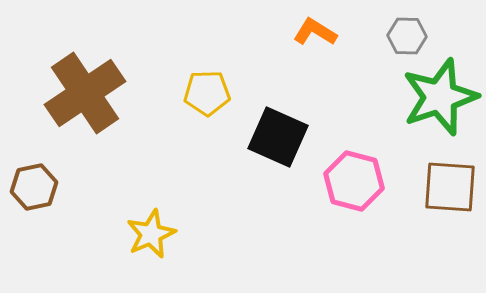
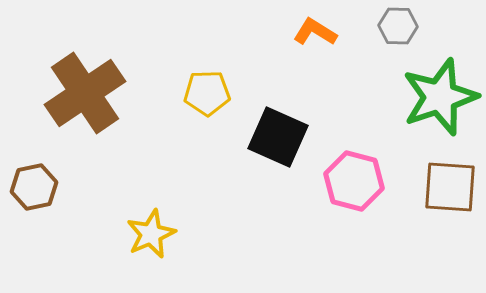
gray hexagon: moved 9 px left, 10 px up
